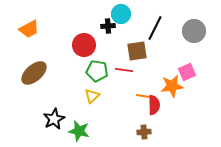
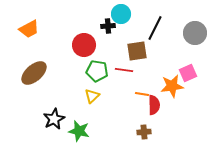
gray circle: moved 1 px right, 2 px down
pink square: moved 1 px right, 1 px down
orange line: moved 1 px left, 2 px up
